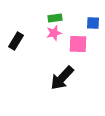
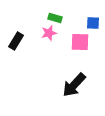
green rectangle: rotated 24 degrees clockwise
pink star: moved 5 px left
pink square: moved 2 px right, 2 px up
black arrow: moved 12 px right, 7 px down
